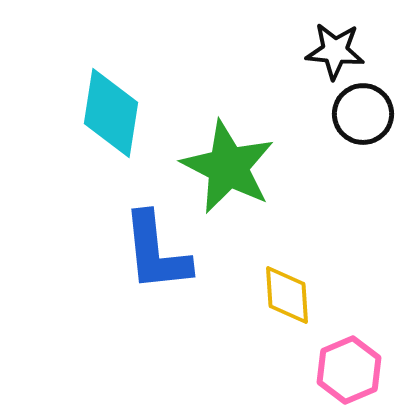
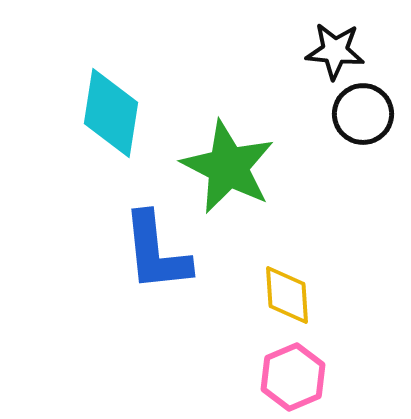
pink hexagon: moved 56 px left, 7 px down
